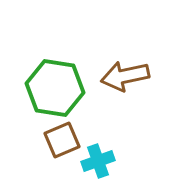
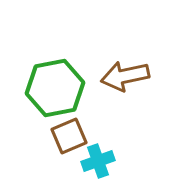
green hexagon: rotated 20 degrees counterclockwise
brown square: moved 7 px right, 4 px up
